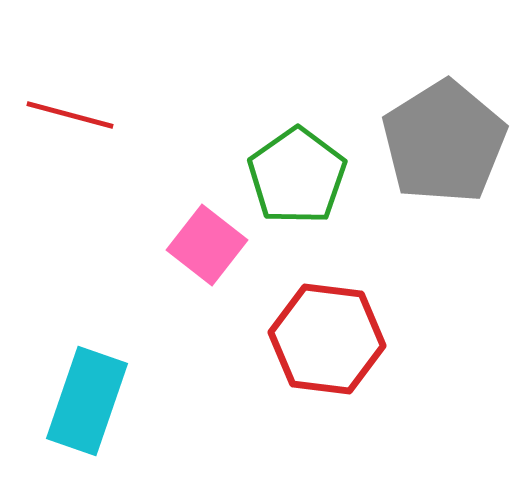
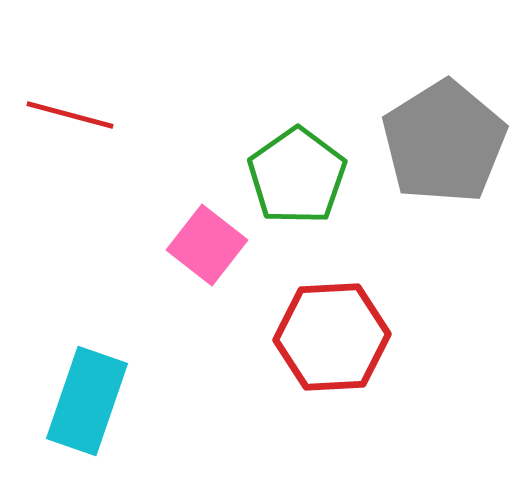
red hexagon: moved 5 px right, 2 px up; rotated 10 degrees counterclockwise
